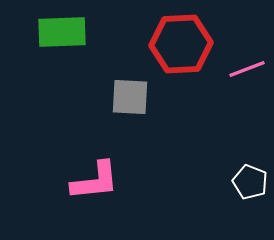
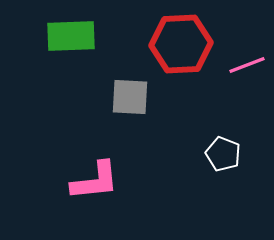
green rectangle: moved 9 px right, 4 px down
pink line: moved 4 px up
white pentagon: moved 27 px left, 28 px up
